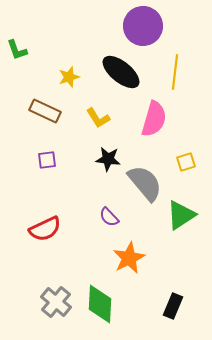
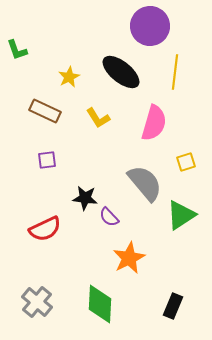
purple circle: moved 7 px right
yellow star: rotated 10 degrees counterclockwise
pink semicircle: moved 4 px down
black star: moved 23 px left, 39 px down
gray cross: moved 19 px left
